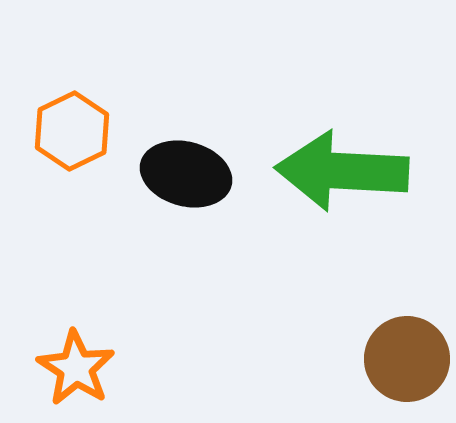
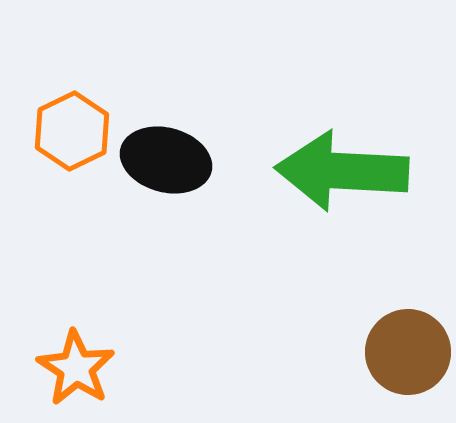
black ellipse: moved 20 px left, 14 px up
brown circle: moved 1 px right, 7 px up
